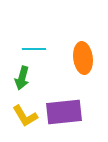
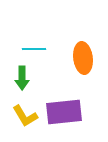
green arrow: rotated 15 degrees counterclockwise
